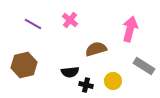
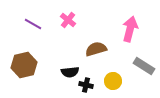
pink cross: moved 2 px left
